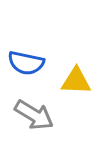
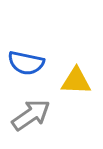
gray arrow: moved 3 px left; rotated 66 degrees counterclockwise
